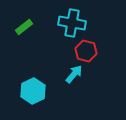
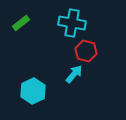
green rectangle: moved 3 px left, 4 px up
